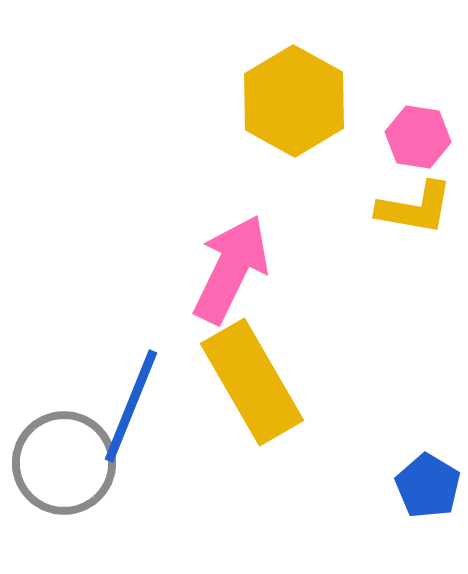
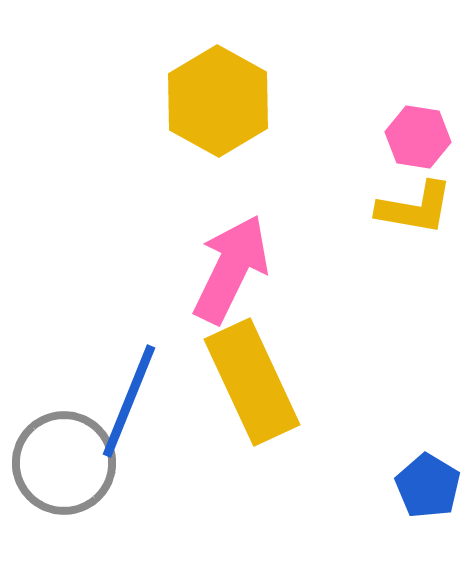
yellow hexagon: moved 76 px left
yellow rectangle: rotated 5 degrees clockwise
blue line: moved 2 px left, 5 px up
